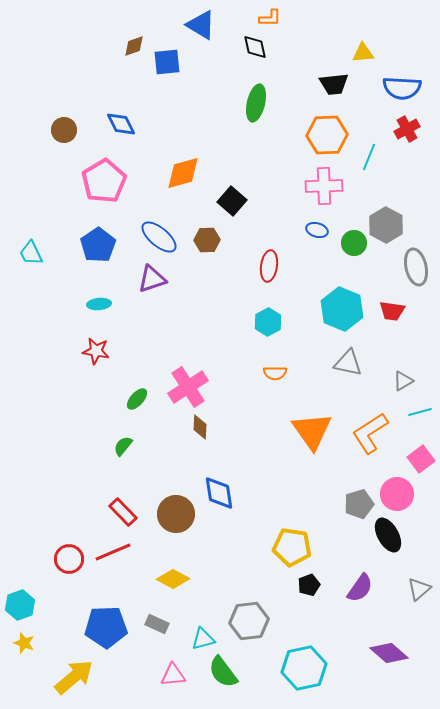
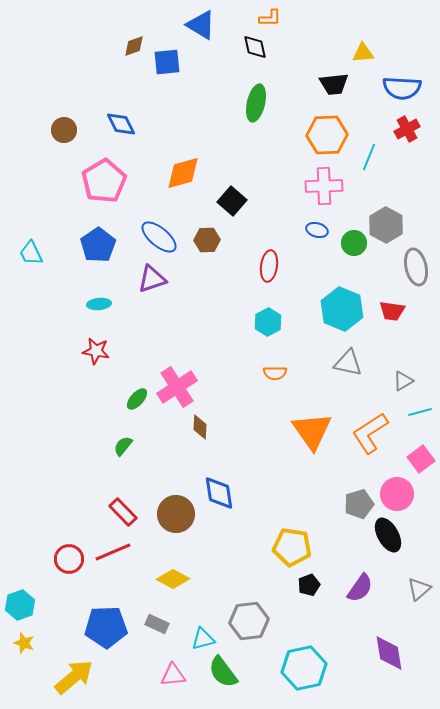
pink cross at (188, 387): moved 11 px left
purple diamond at (389, 653): rotated 39 degrees clockwise
